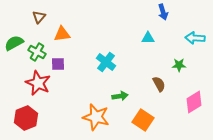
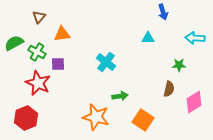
brown semicircle: moved 10 px right, 5 px down; rotated 42 degrees clockwise
